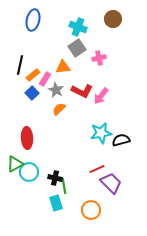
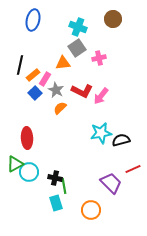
orange triangle: moved 4 px up
blue square: moved 3 px right
orange semicircle: moved 1 px right, 1 px up
red line: moved 36 px right
